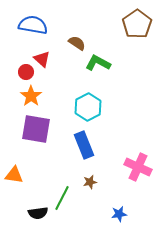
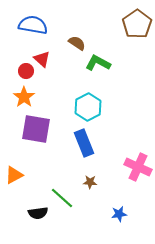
red circle: moved 1 px up
orange star: moved 7 px left, 1 px down
blue rectangle: moved 2 px up
orange triangle: rotated 36 degrees counterclockwise
brown star: rotated 16 degrees clockwise
green line: rotated 75 degrees counterclockwise
